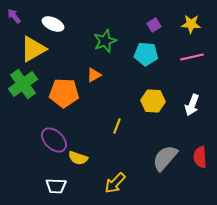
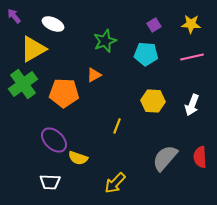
white trapezoid: moved 6 px left, 4 px up
